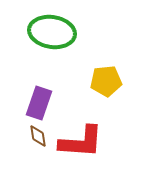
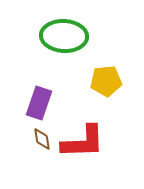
green ellipse: moved 12 px right, 4 px down; rotated 6 degrees counterclockwise
brown diamond: moved 4 px right, 3 px down
red L-shape: moved 2 px right; rotated 6 degrees counterclockwise
